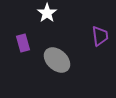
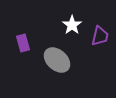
white star: moved 25 px right, 12 px down
purple trapezoid: rotated 20 degrees clockwise
